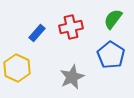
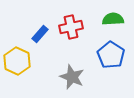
green semicircle: rotated 50 degrees clockwise
blue rectangle: moved 3 px right, 1 px down
yellow hexagon: moved 7 px up
gray star: rotated 25 degrees counterclockwise
